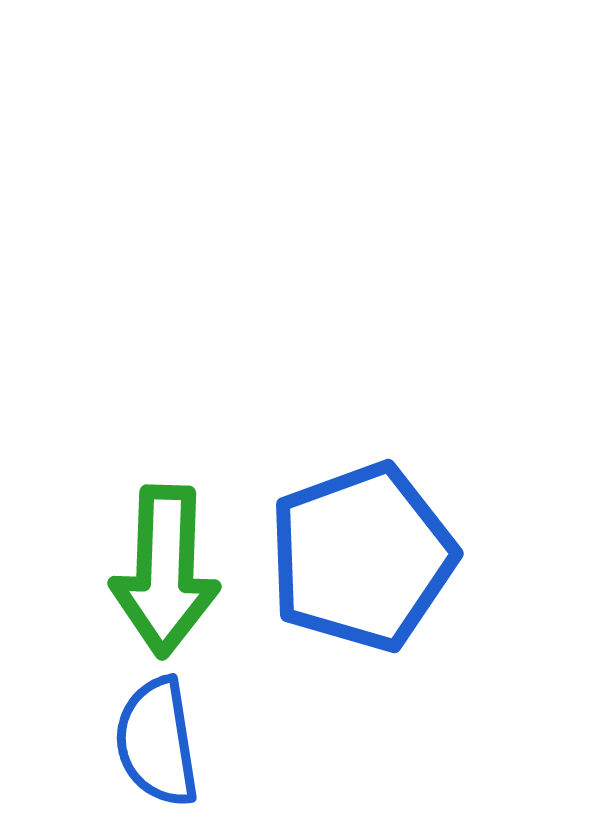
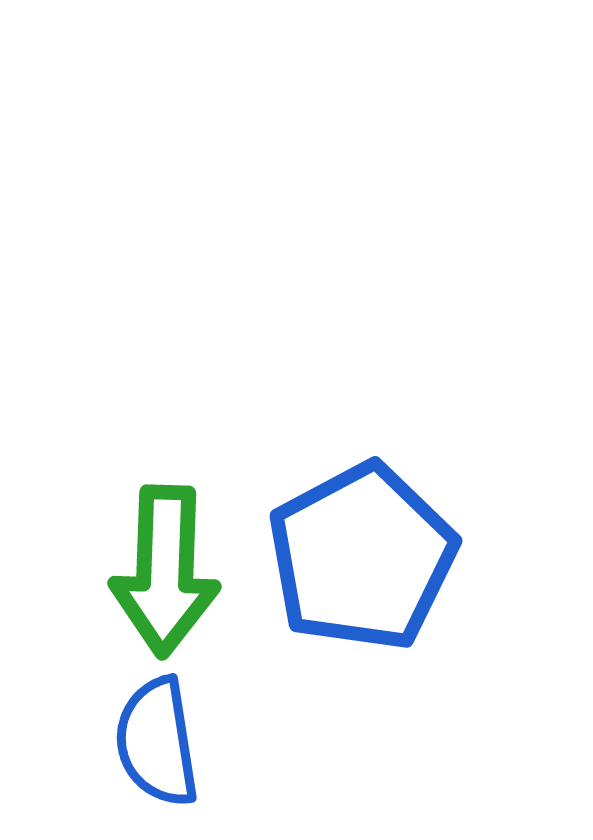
blue pentagon: rotated 8 degrees counterclockwise
